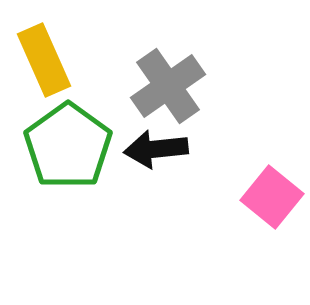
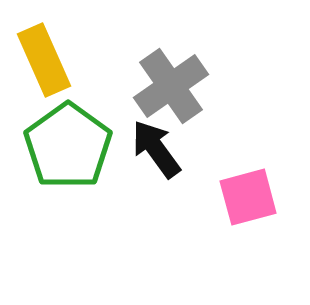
gray cross: moved 3 px right
black arrow: rotated 60 degrees clockwise
pink square: moved 24 px left; rotated 36 degrees clockwise
